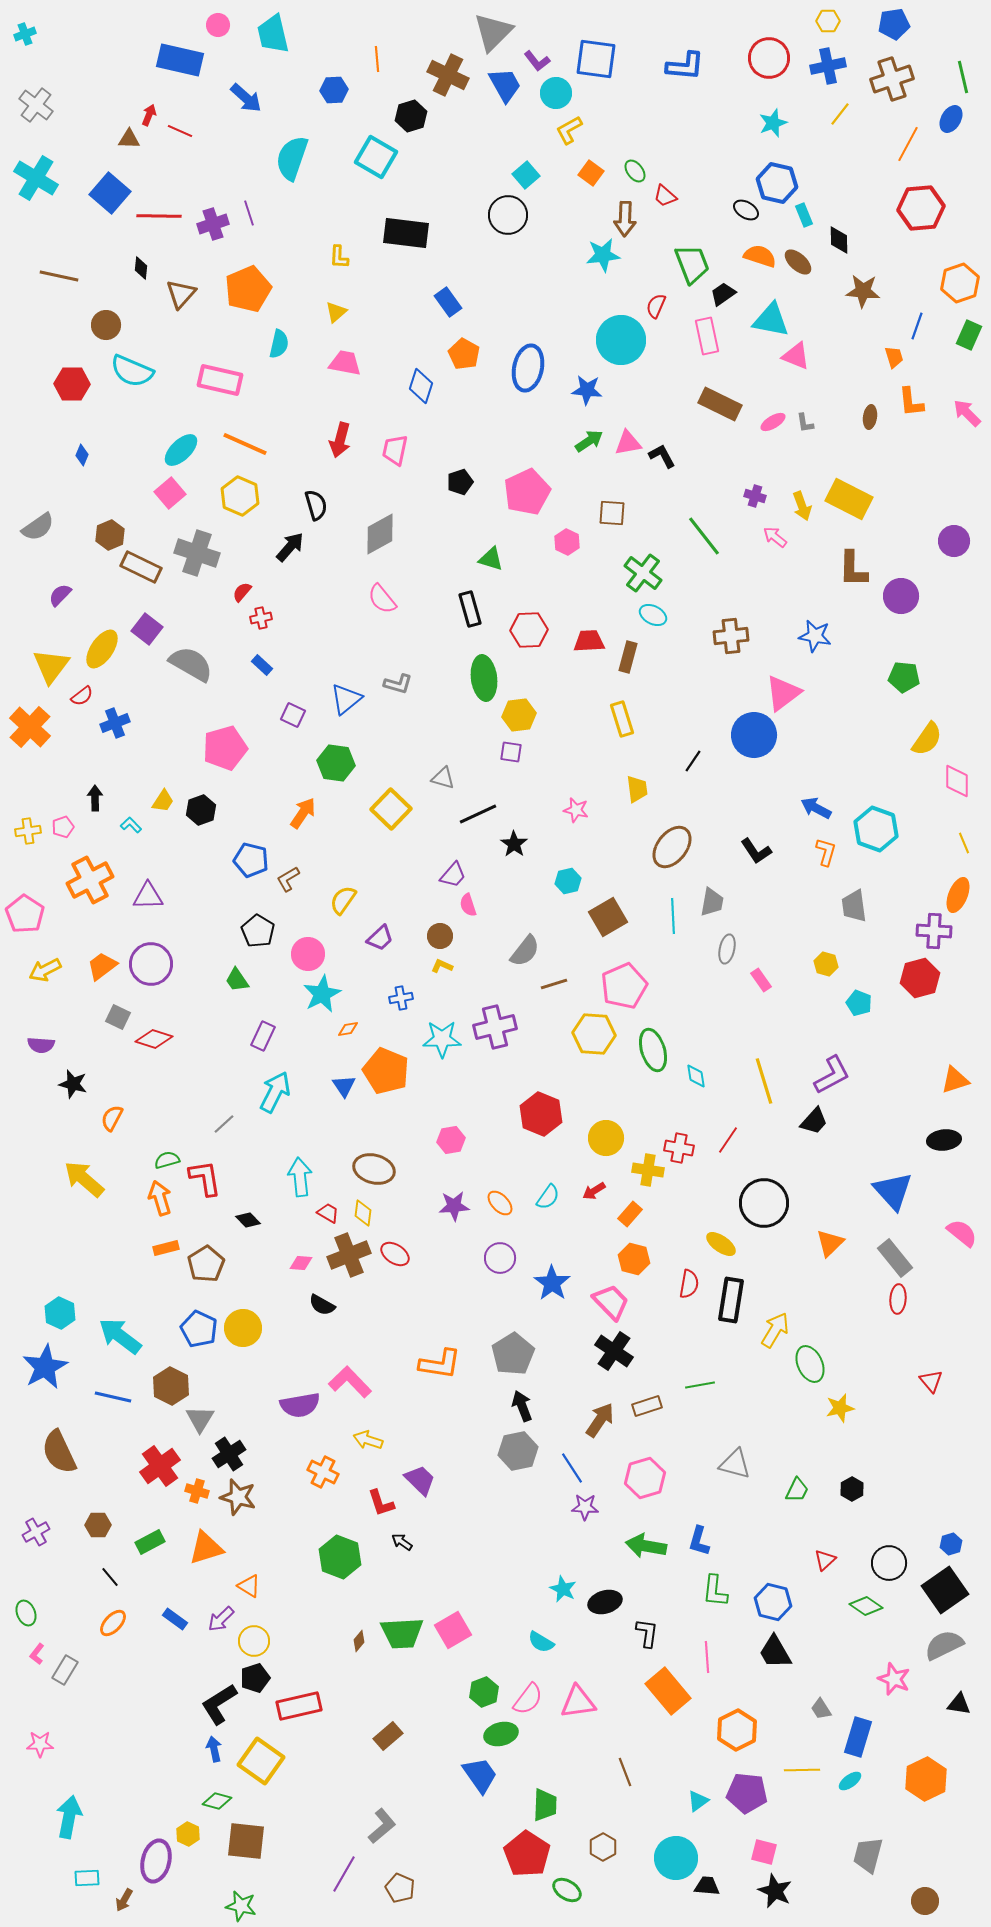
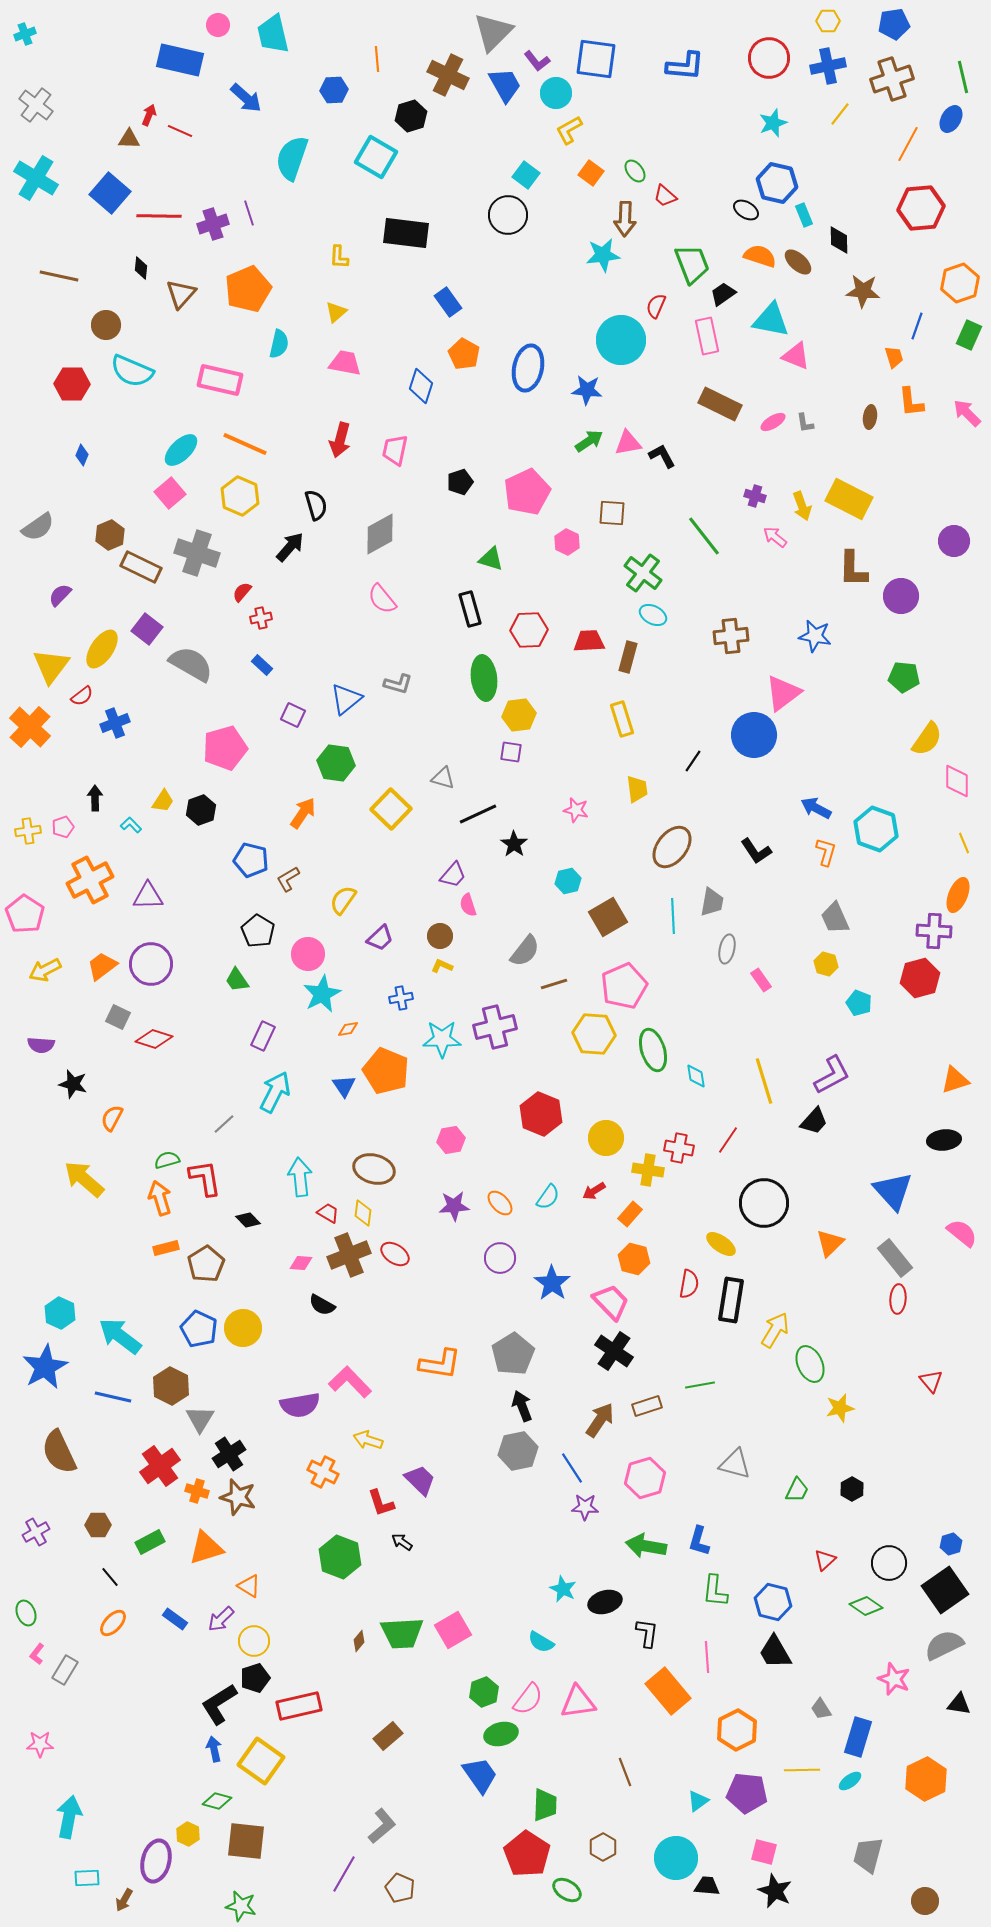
cyan square at (526, 175): rotated 12 degrees counterclockwise
gray trapezoid at (854, 906): moved 19 px left, 12 px down; rotated 16 degrees counterclockwise
